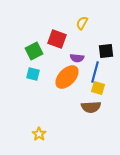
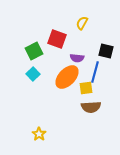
black square: rotated 21 degrees clockwise
cyan square: rotated 32 degrees clockwise
yellow square: moved 12 px left; rotated 24 degrees counterclockwise
